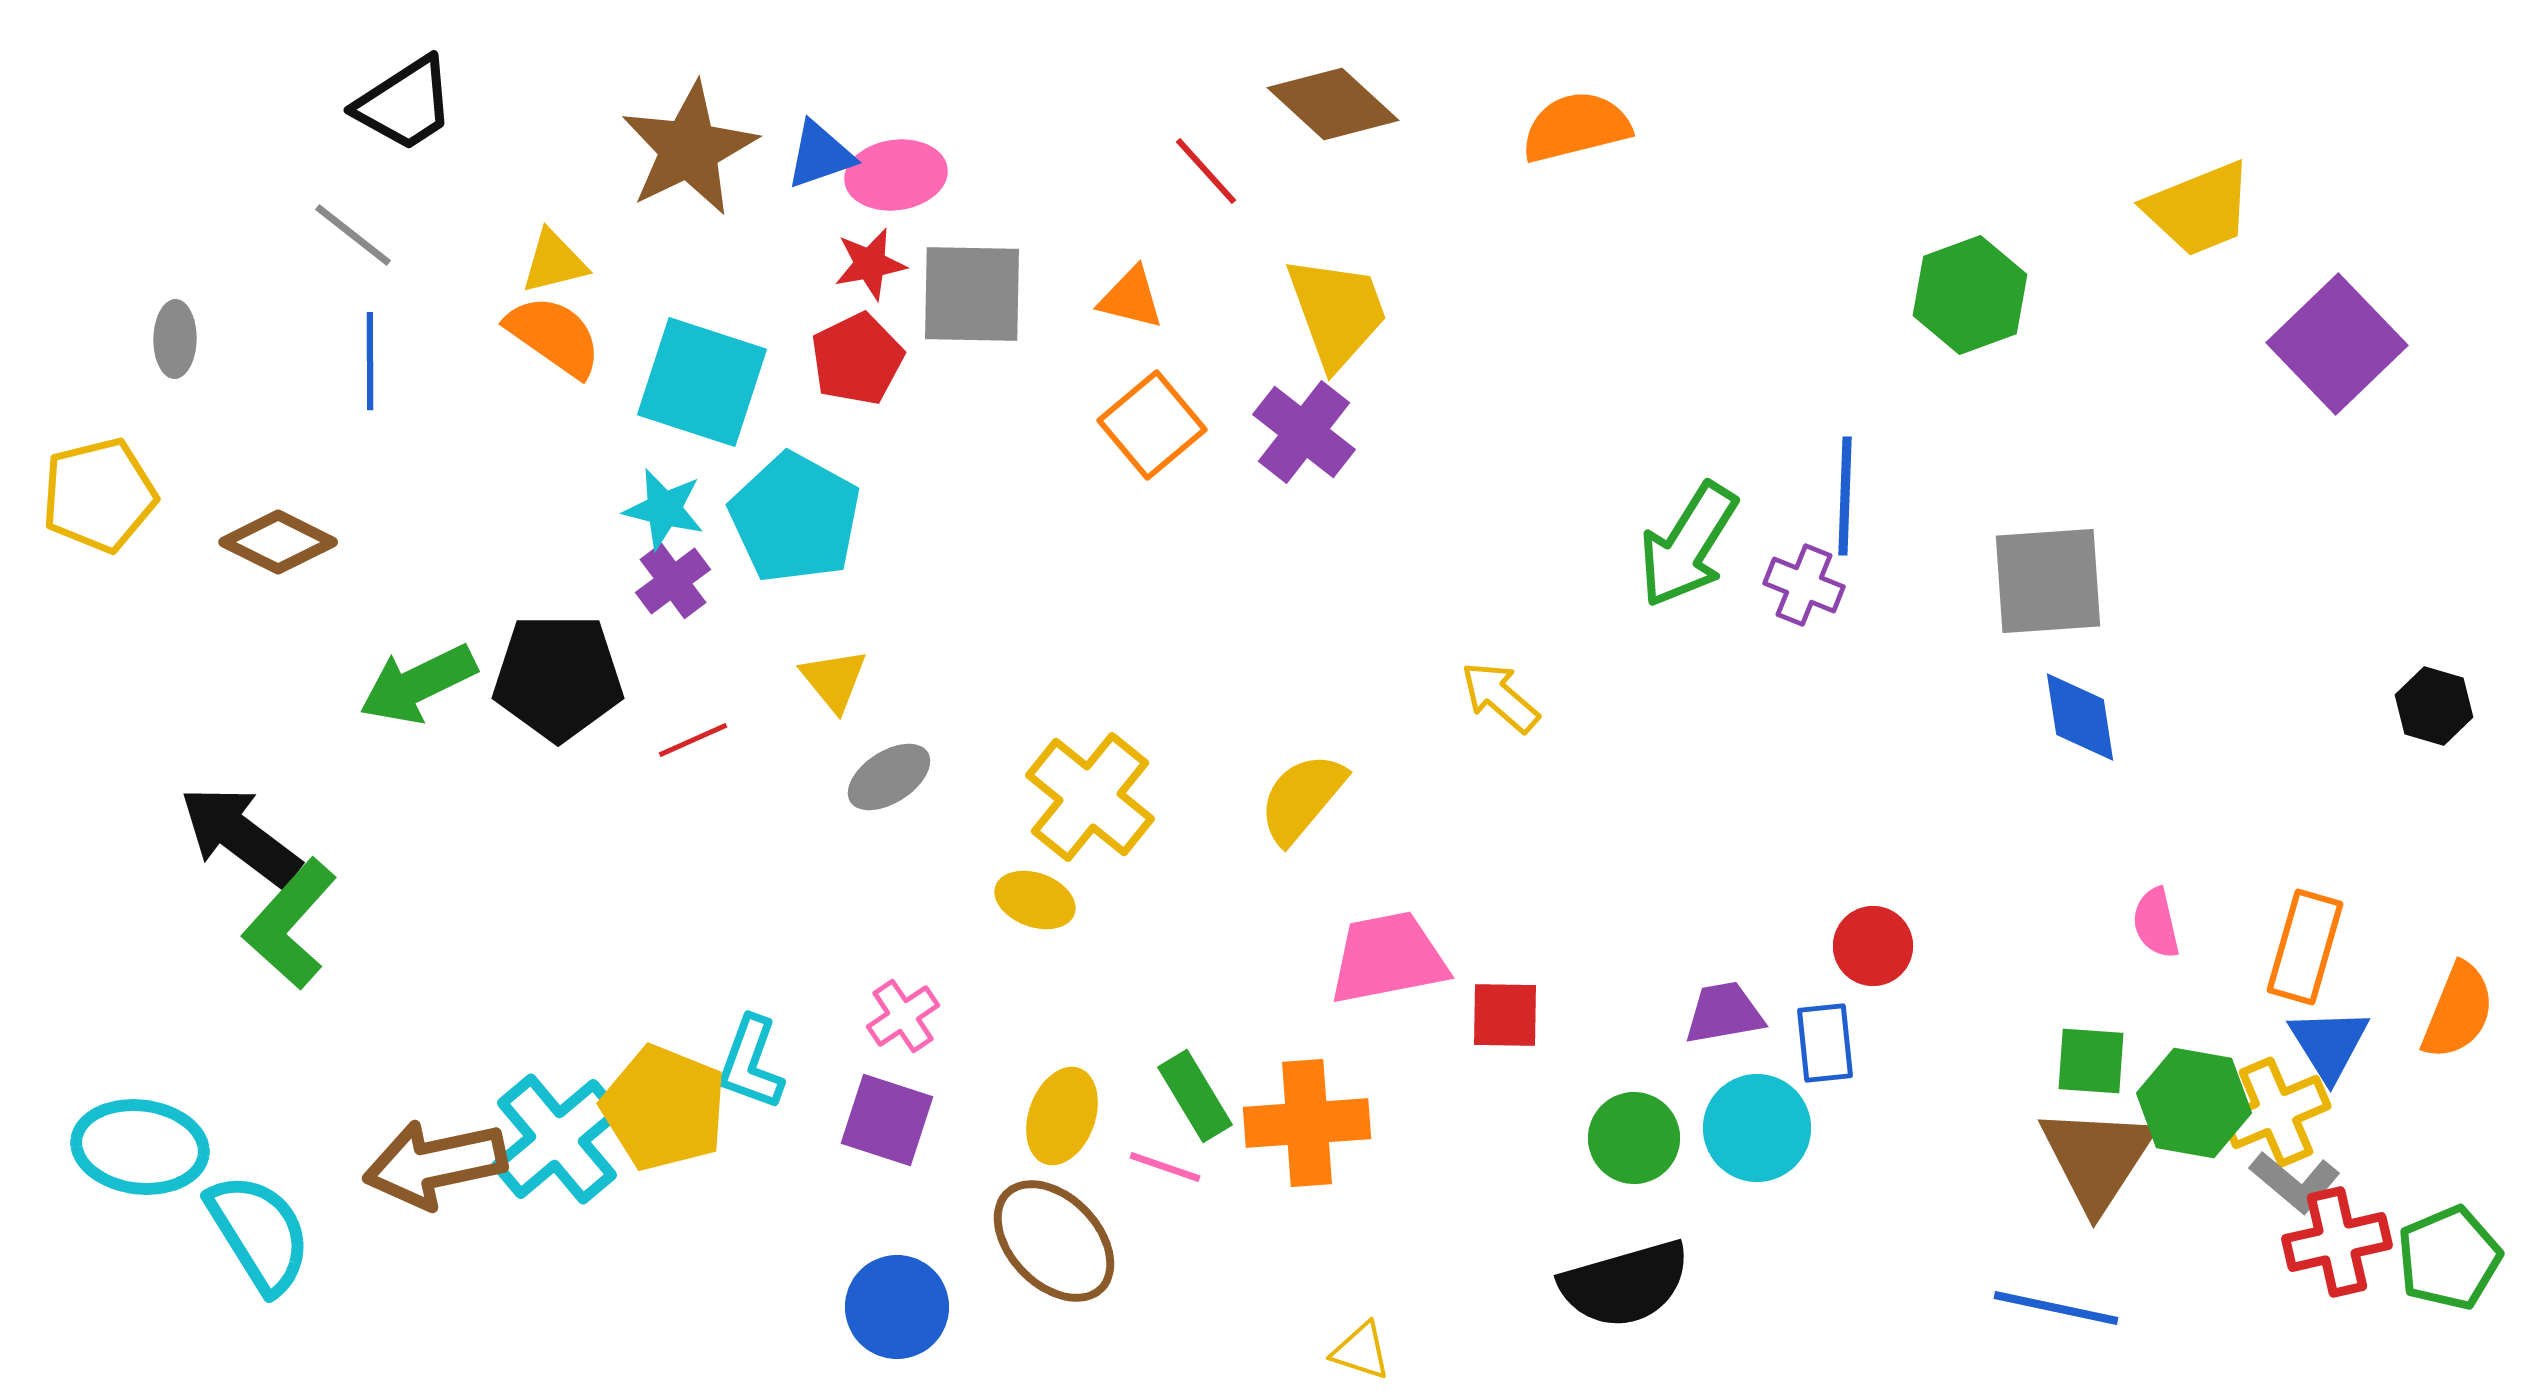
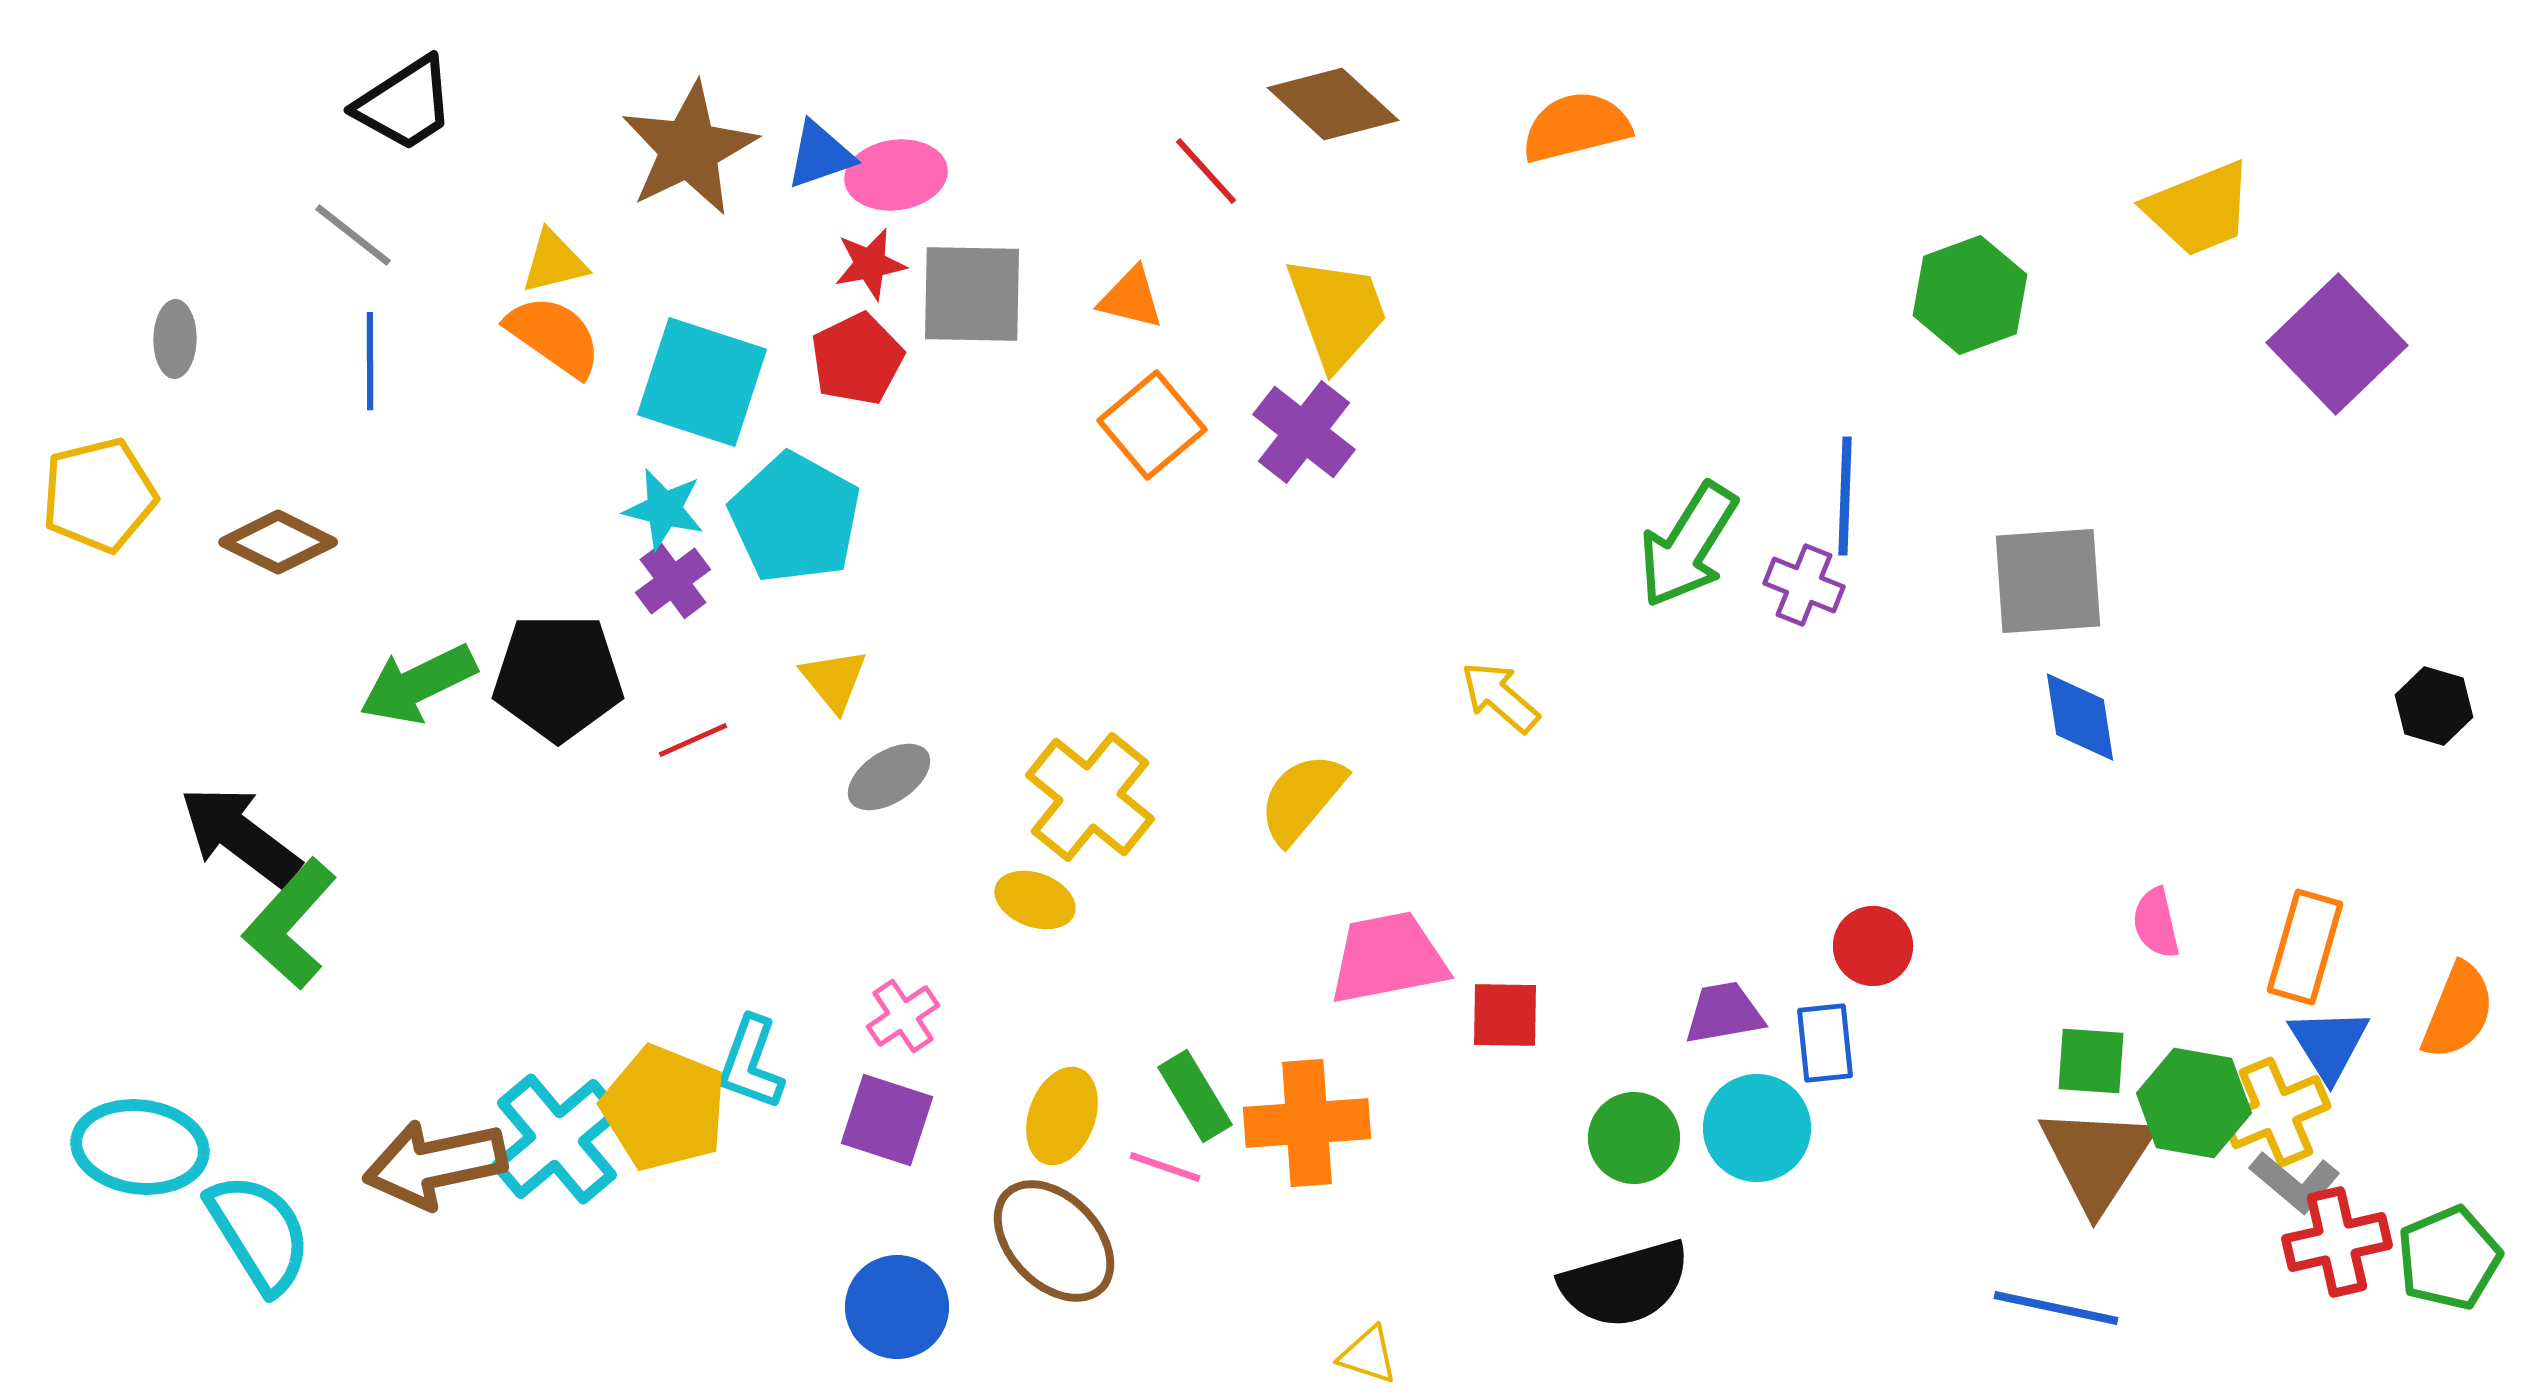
yellow triangle at (1361, 1351): moved 7 px right, 4 px down
